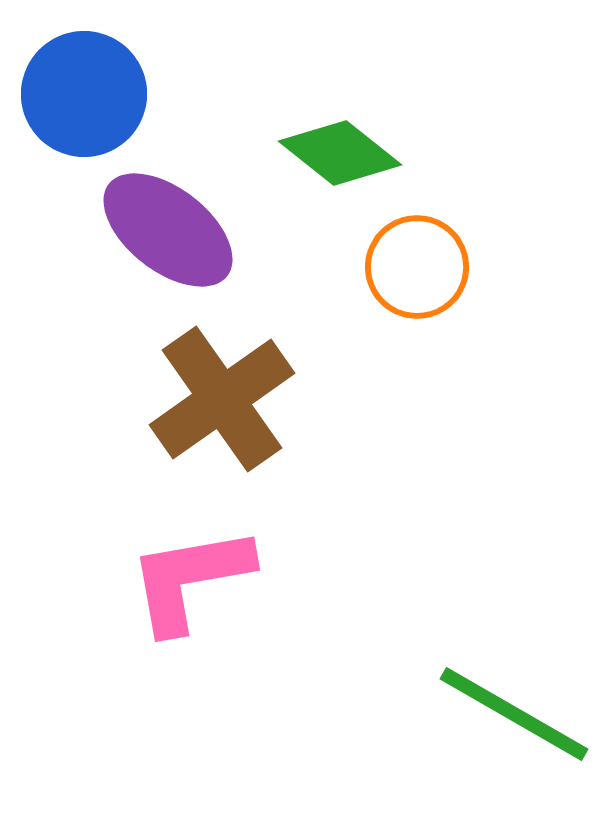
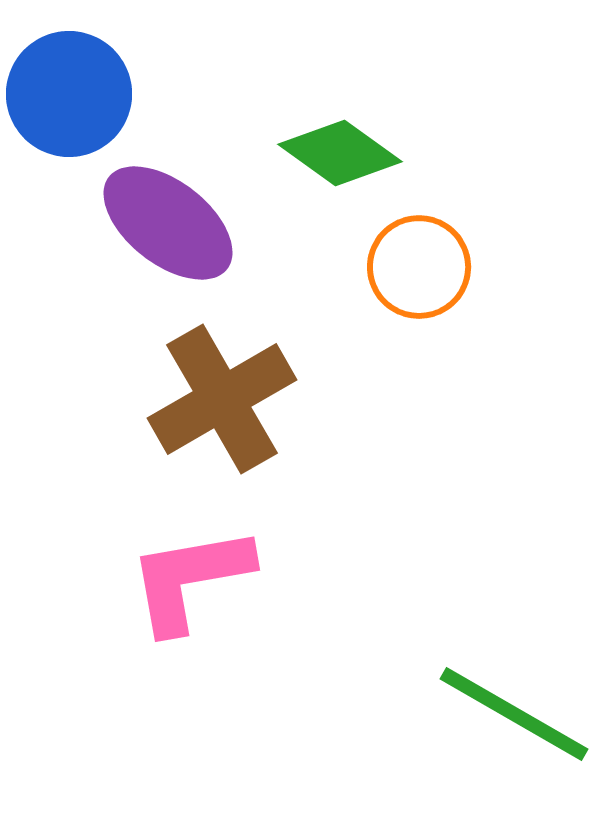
blue circle: moved 15 px left
green diamond: rotated 3 degrees counterclockwise
purple ellipse: moved 7 px up
orange circle: moved 2 px right
brown cross: rotated 5 degrees clockwise
